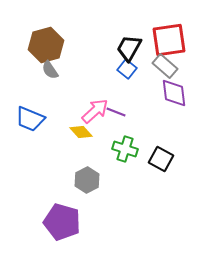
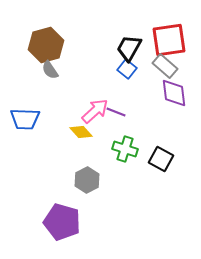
blue trapezoid: moved 5 px left; rotated 20 degrees counterclockwise
